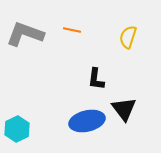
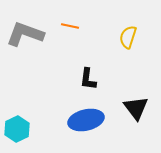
orange line: moved 2 px left, 4 px up
black L-shape: moved 8 px left
black triangle: moved 12 px right, 1 px up
blue ellipse: moved 1 px left, 1 px up
